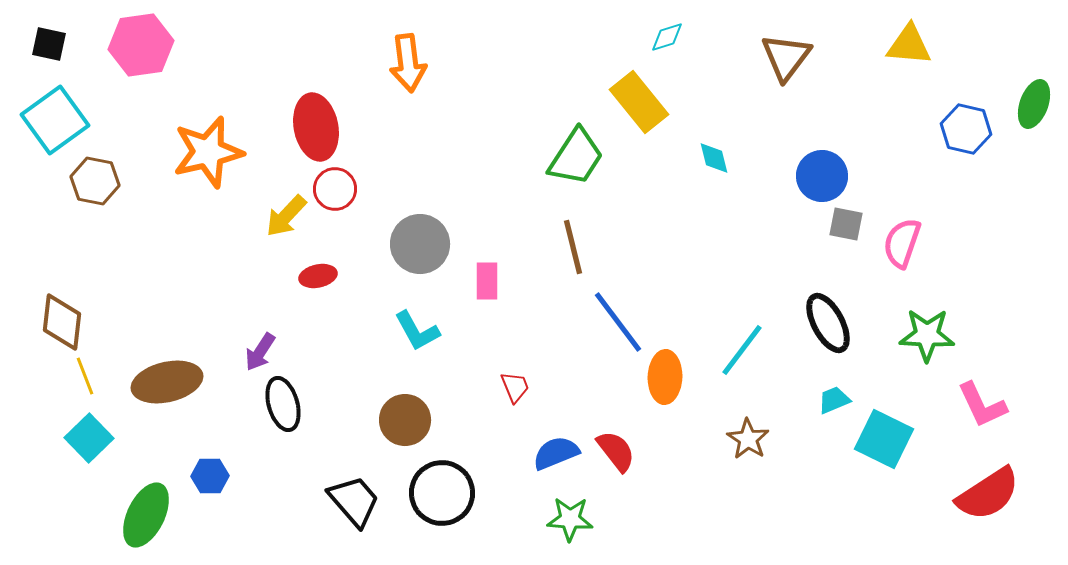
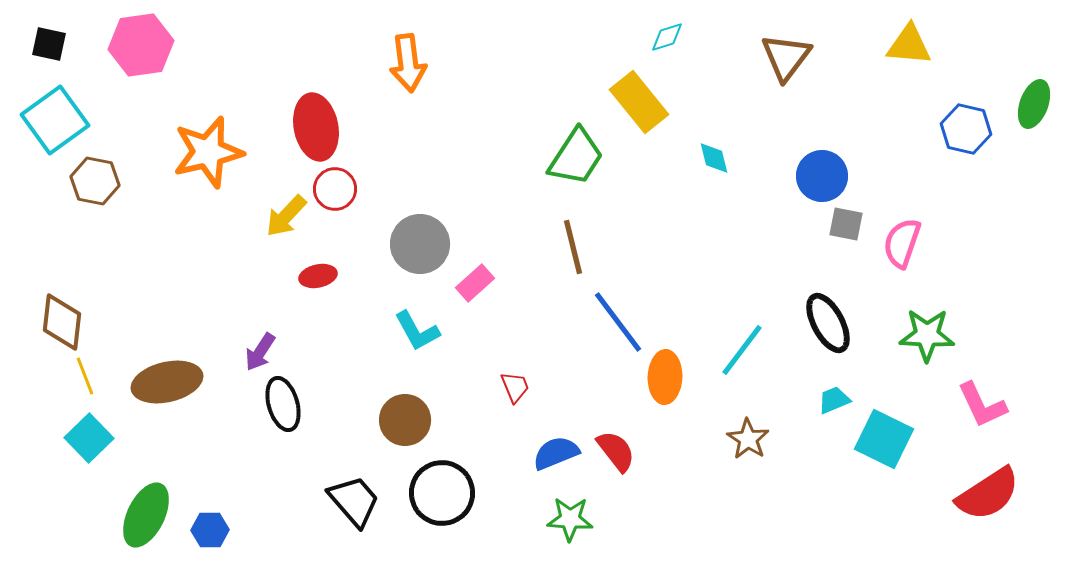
pink rectangle at (487, 281): moved 12 px left, 2 px down; rotated 48 degrees clockwise
blue hexagon at (210, 476): moved 54 px down
